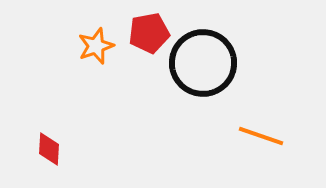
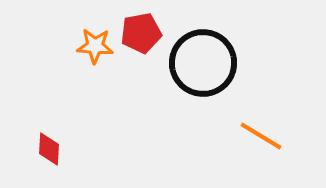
red pentagon: moved 8 px left
orange star: moved 1 px left; rotated 24 degrees clockwise
orange line: rotated 12 degrees clockwise
